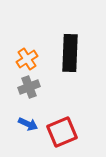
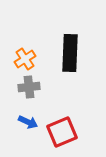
orange cross: moved 2 px left
gray cross: rotated 15 degrees clockwise
blue arrow: moved 2 px up
